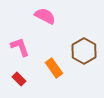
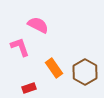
pink semicircle: moved 7 px left, 9 px down
brown hexagon: moved 1 px right, 21 px down
red rectangle: moved 10 px right, 9 px down; rotated 64 degrees counterclockwise
